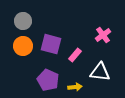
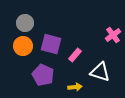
gray circle: moved 2 px right, 2 px down
pink cross: moved 10 px right
white triangle: rotated 10 degrees clockwise
purple pentagon: moved 5 px left, 5 px up
